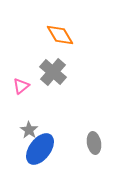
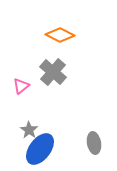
orange diamond: rotated 32 degrees counterclockwise
